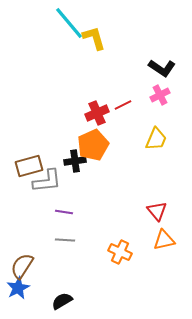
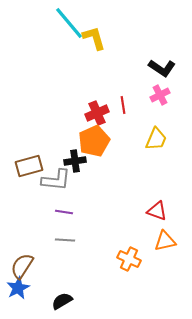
red line: rotated 72 degrees counterclockwise
orange pentagon: moved 1 px right, 4 px up
gray L-shape: moved 9 px right, 1 px up; rotated 12 degrees clockwise
red triangle: rotated 30 degrees counterclockwise
orange triangle: moved 1 px right, 1 px down
orange cross: moved 9 px right, 7 px down
